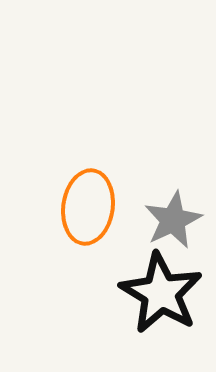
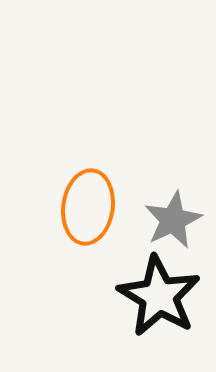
black star: moved 2 px left, 3 px down
